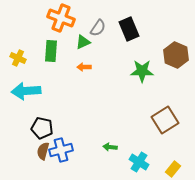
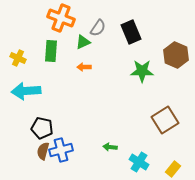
black rectangle: moved 2 px right, 3 px down
